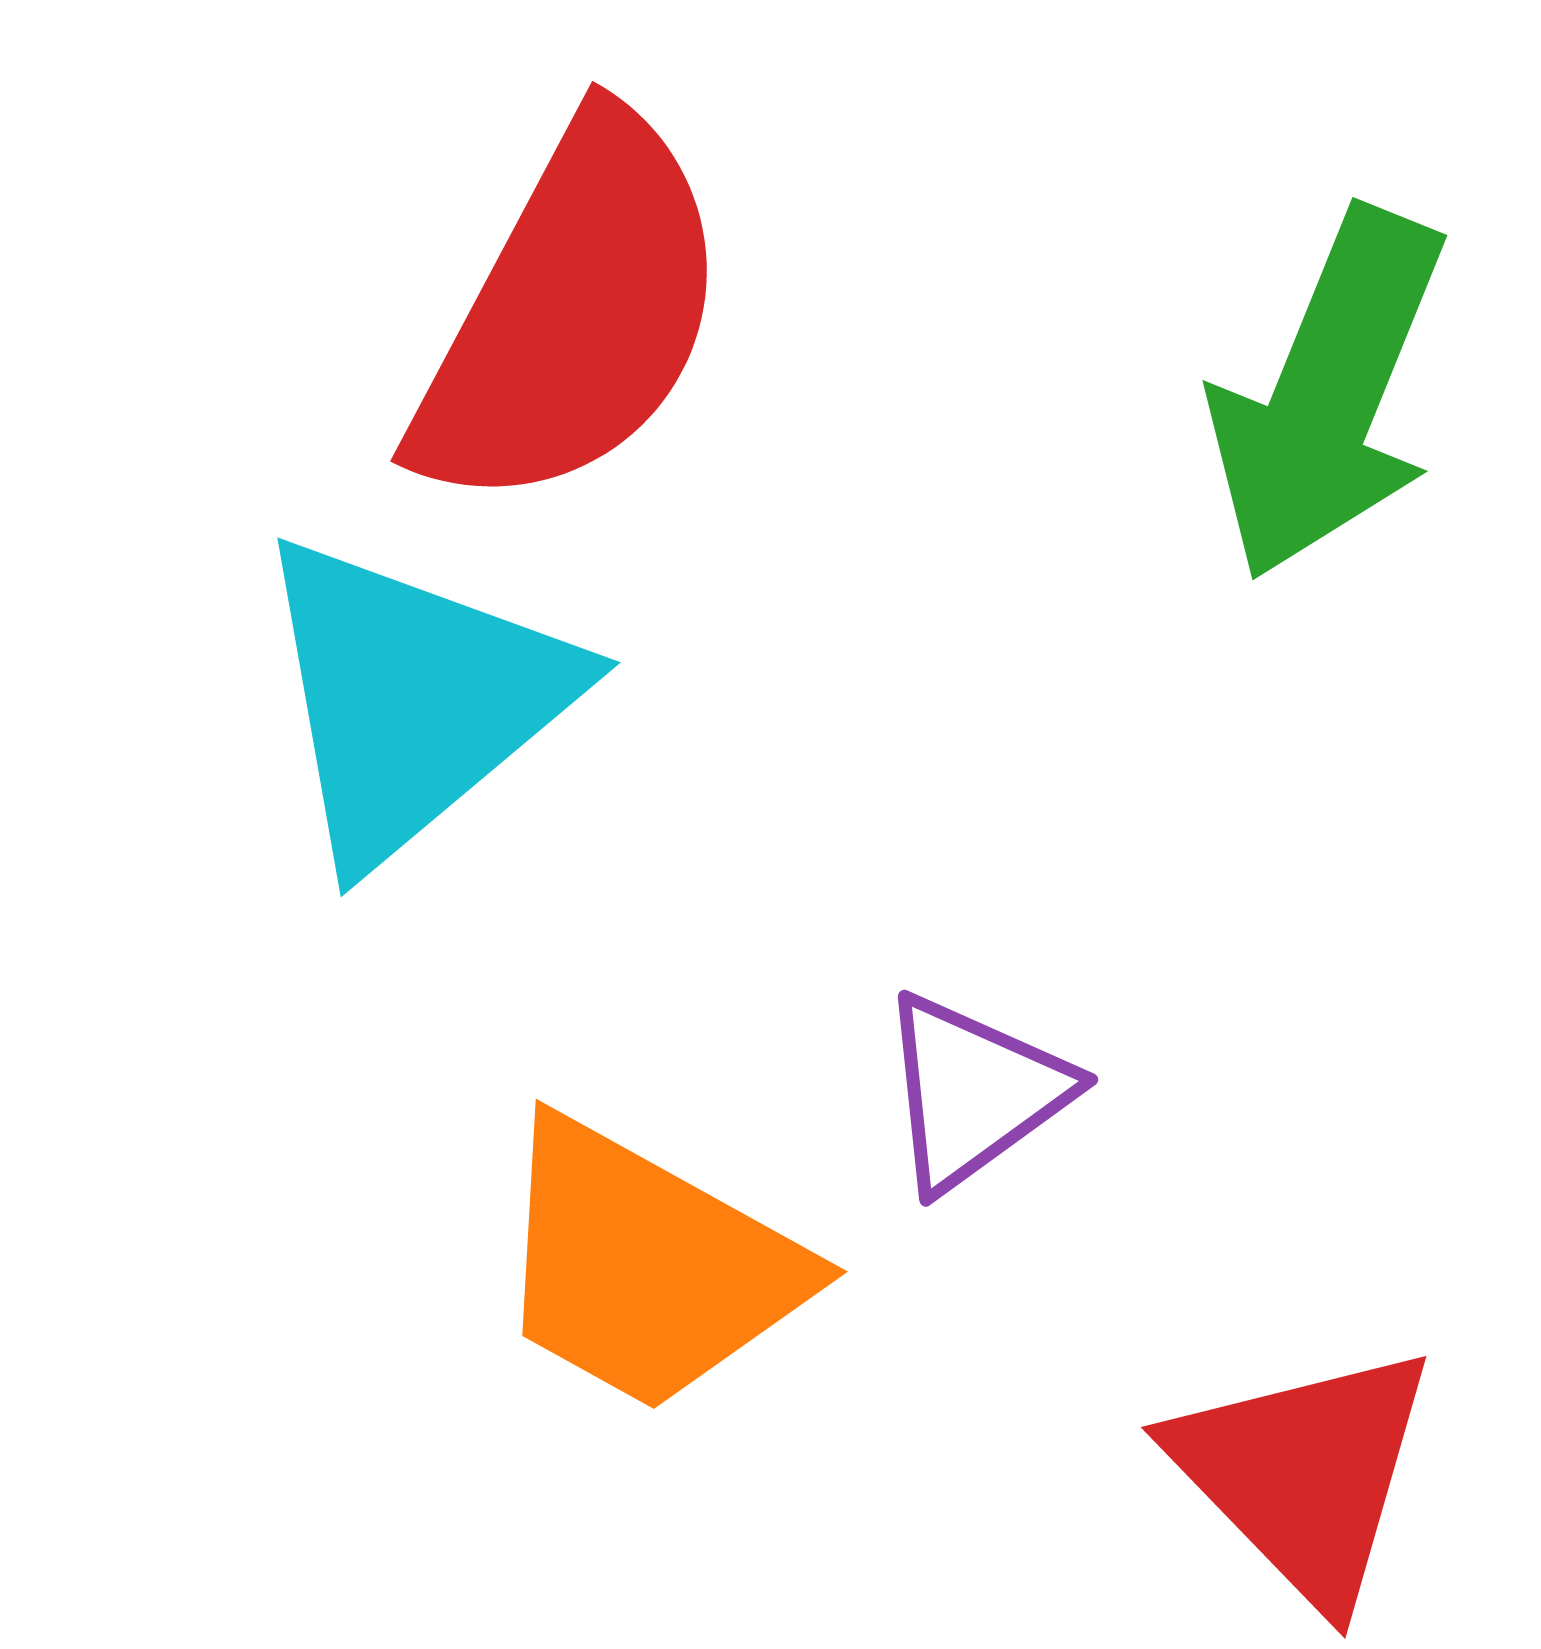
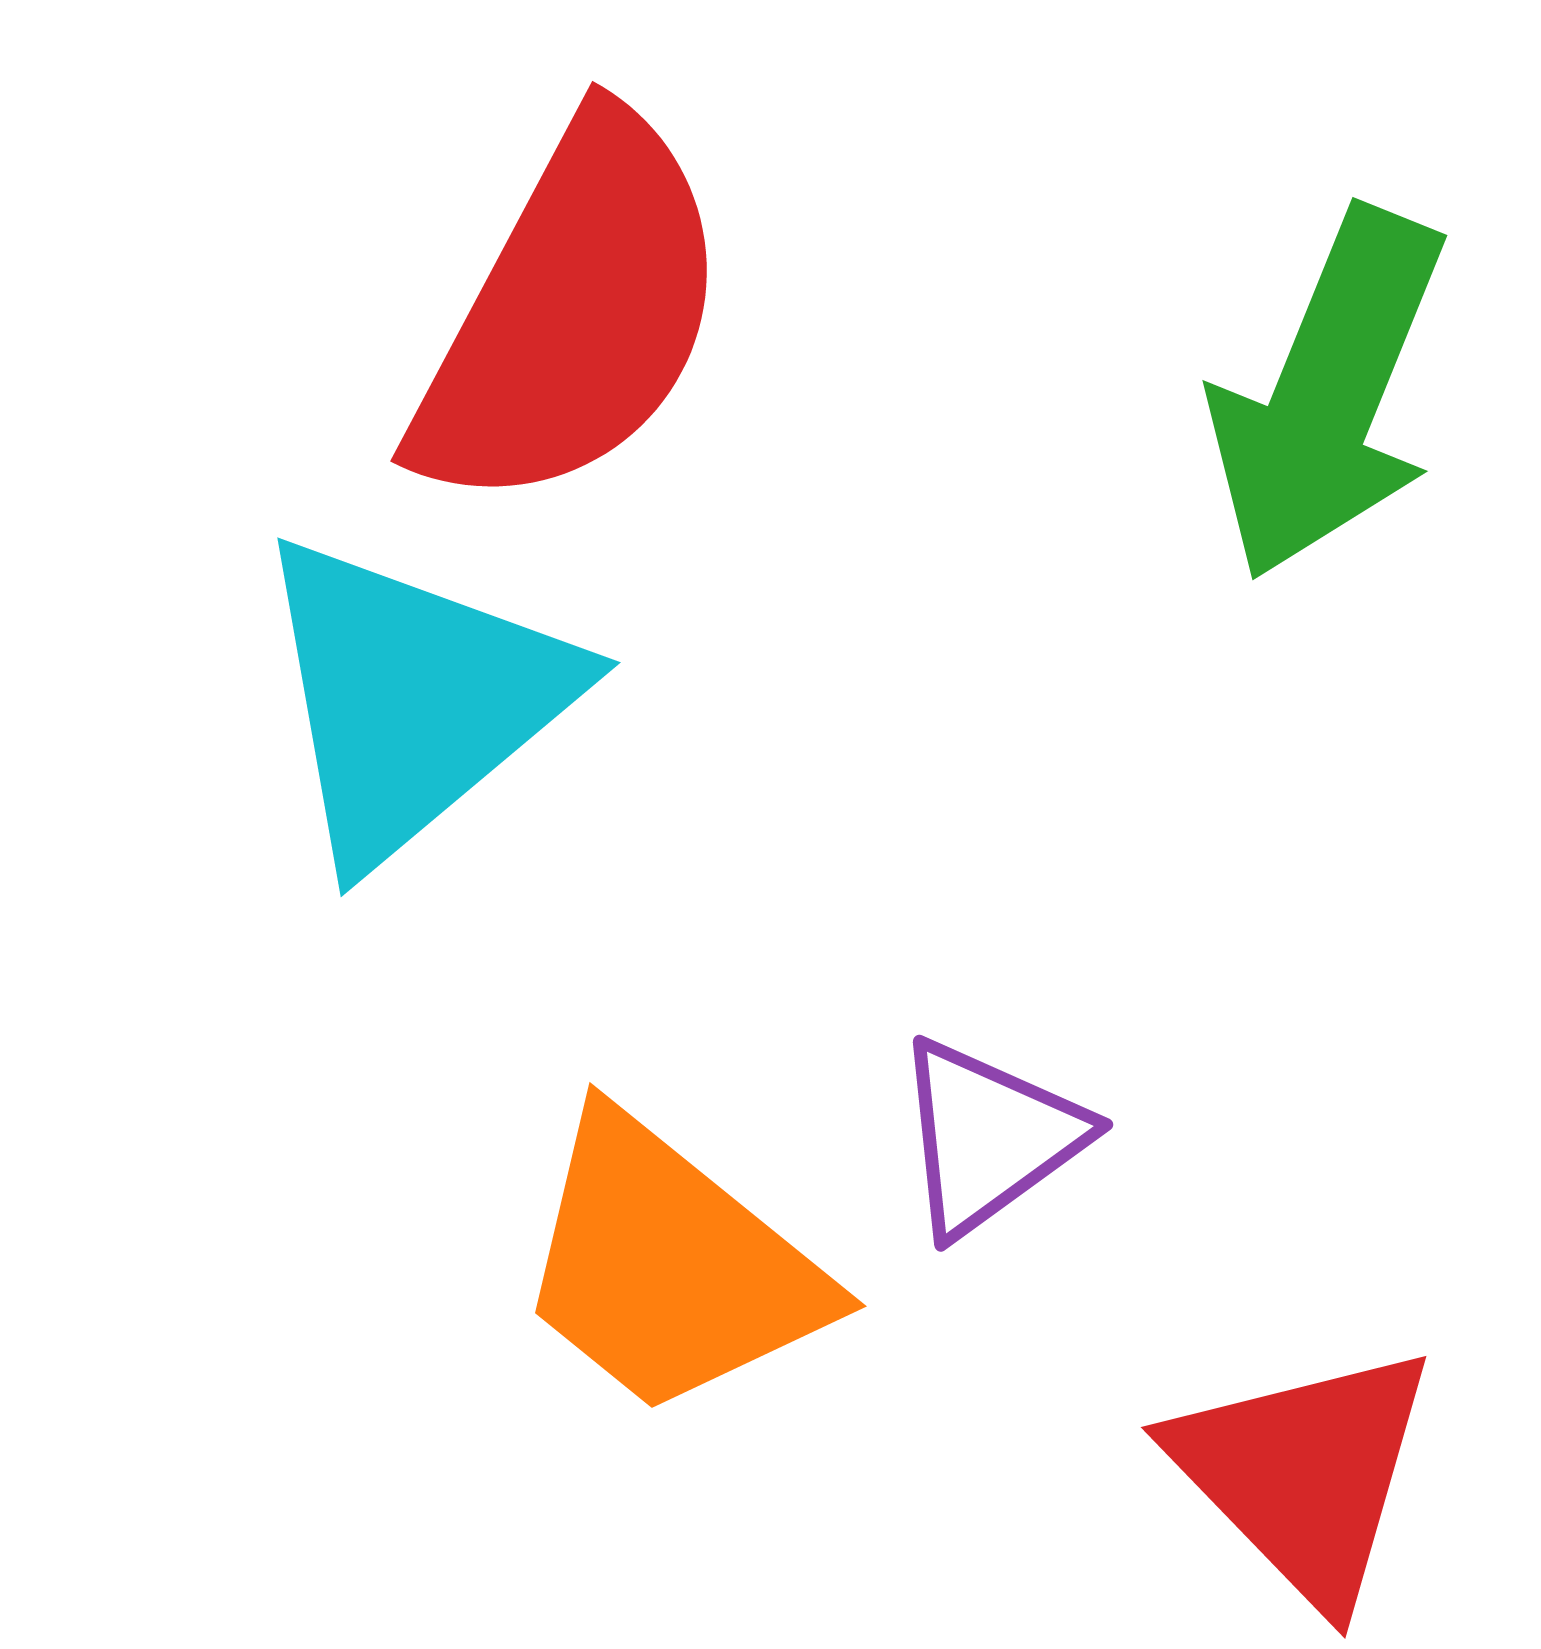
purple triangle: moved 15 px right, 45 px down
orange trapezoid: moved 23 px right; rotated 10 degrees clockwise
